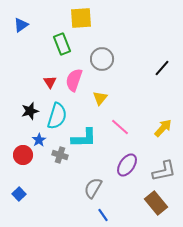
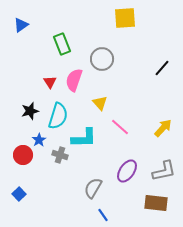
yellow square: moved 44 px right
yellow triangle: moved 5 px down; rotated 21 degrees counterclockwise
cyan semicircle: moved 1 px right
purple ellipse: moved 6 px down
brown rectangle: rotated 45 degrees counterclockwise
